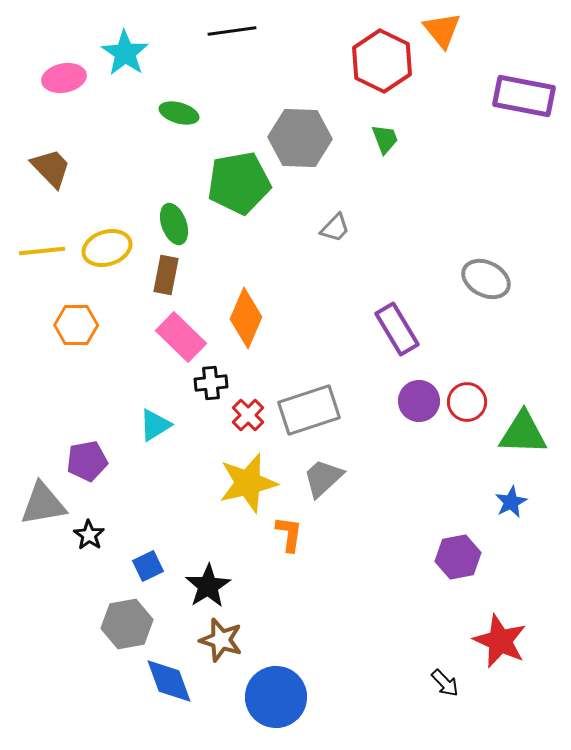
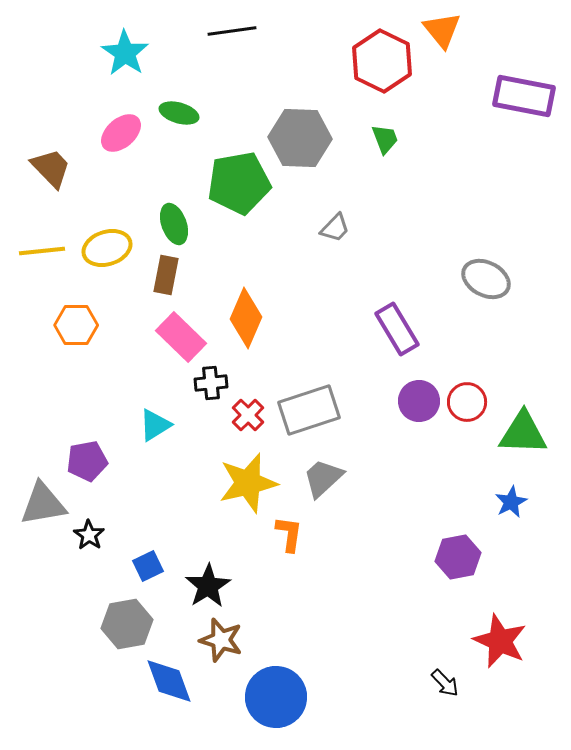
pink ellipse at (64, 78): moved 57 px right, 55 px down; rotated 30 degrees counterclockwise
